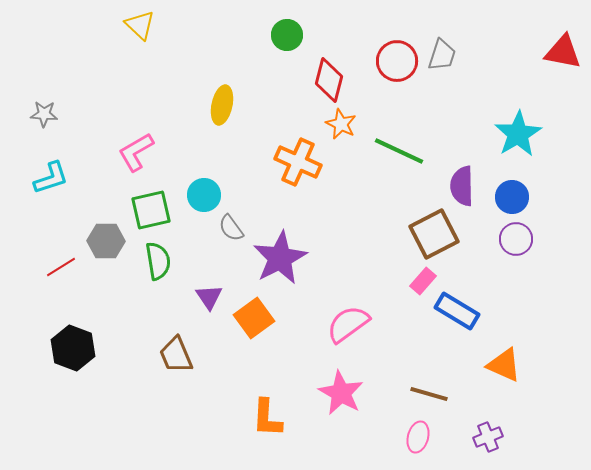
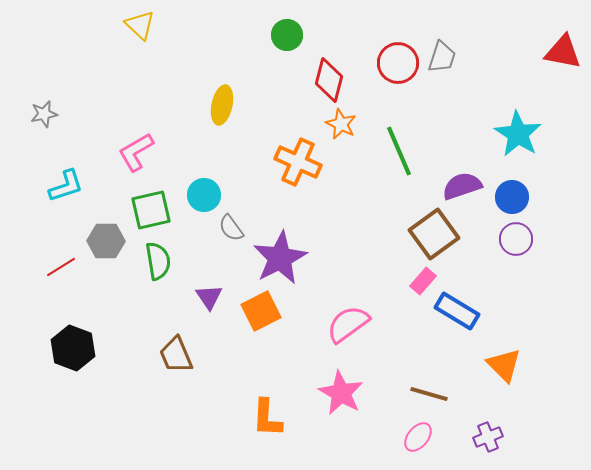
gray trapezoid: moved 2 px down
red circle: moved 1 px right, 2 px down
gray star: rotated 16 degrees counterclockwise
cyan star: rotated 9 degrees counterclockwise
green line: rotated 42 degrees clockwise
cyan L-shape: moved 15 px right, 8 px down
purple semicircle: rotated 72 degrees clockwise
brown square: rotated 9 degrees counterclockwise
orange square: moved 7 px right, 7 px up; rotated 9 degrees clockwise
orange triangle: rotated 21 degrees clockwise
pink ellipse: rotated 24 degrees clockwise
